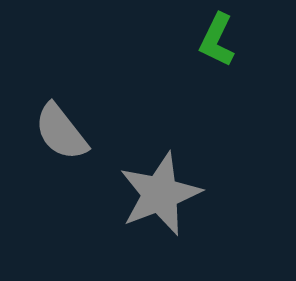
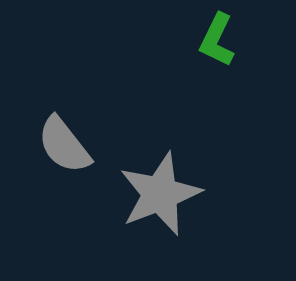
gray semicircle: moved 3 px right, 13 px down
